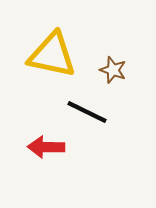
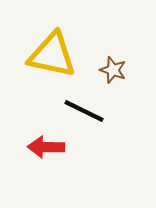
black line: moved 3 px left, 1 px up
